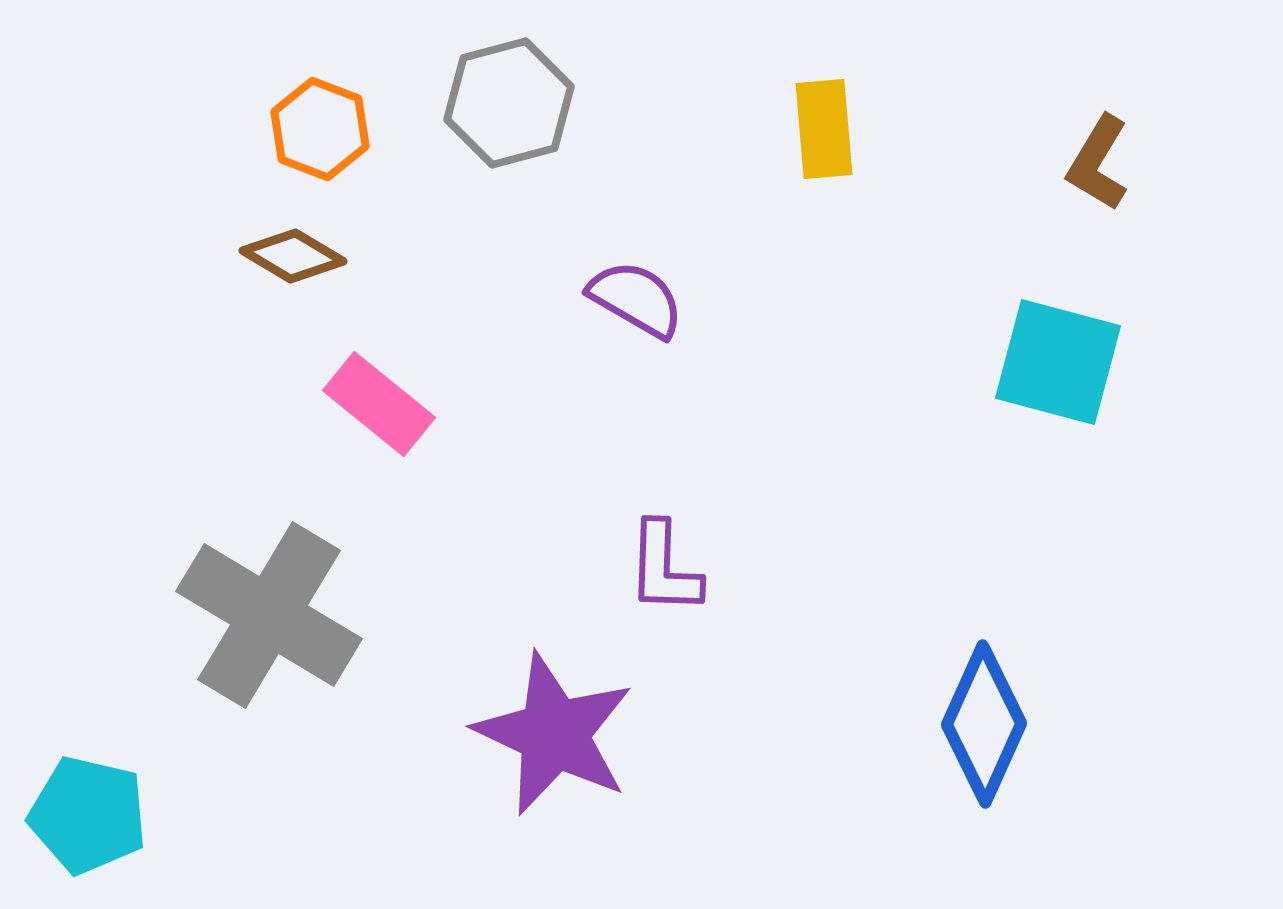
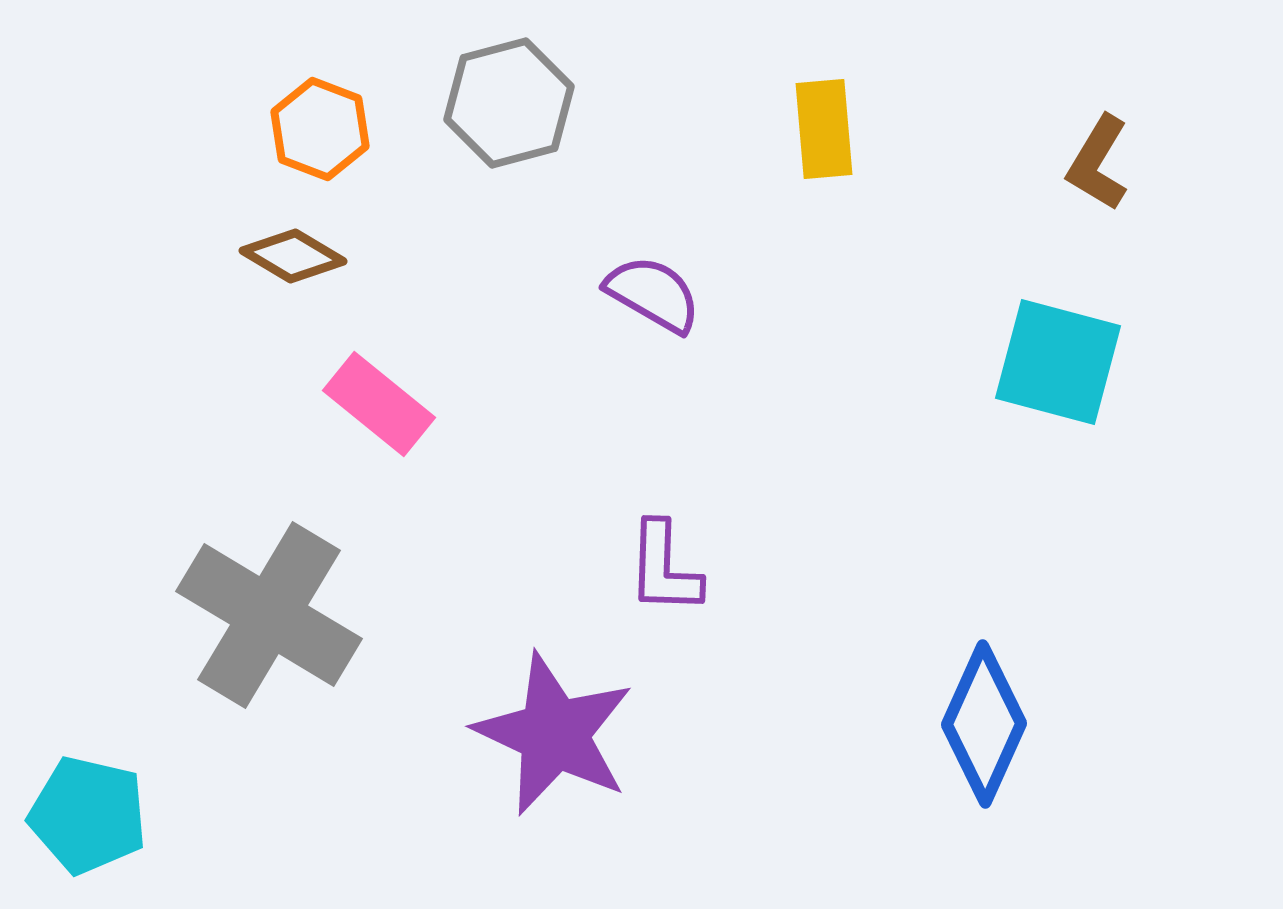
purple semicircle: moved 17 px right, 5 px up
